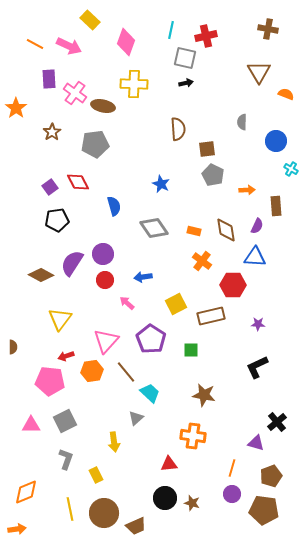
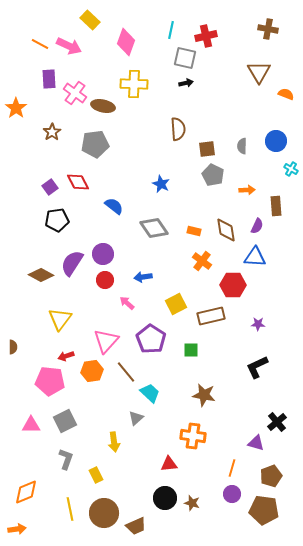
orange line at (35, 44): moved 5 px right
gray semicircle at (242, 122): moved 24 px down
blue semicircle at (114, 206): rotated 36 degrees counterclockwise
